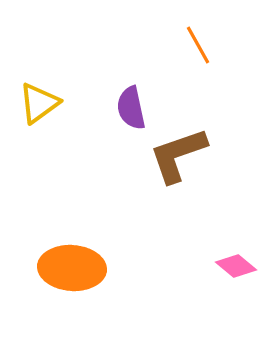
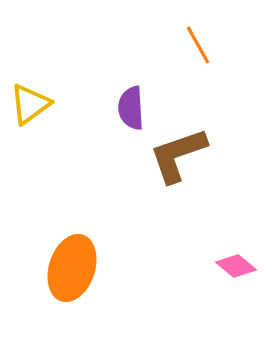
yellow triangle: moved 9 px left, 1 px down
purple semicircle: rotated 9 degrees clockwise
orange ellipse: rotated 76 degrees counterclockwise
